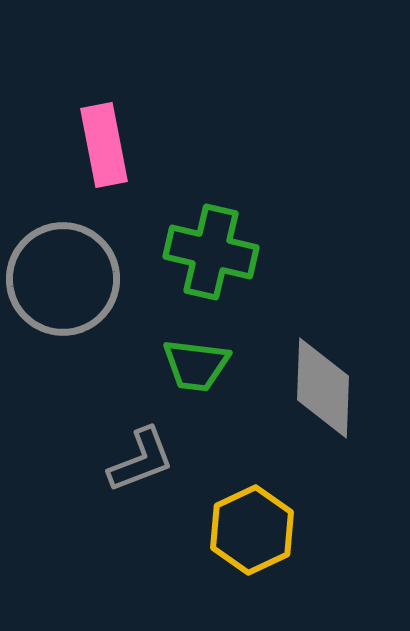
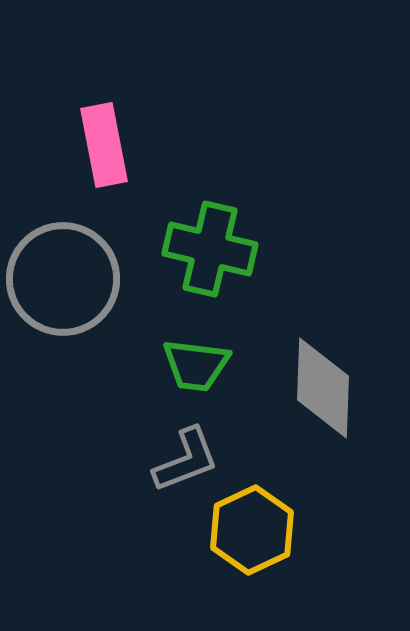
green cross: moved 1 px left, 3 px up
gray L-shape: moved 45 px right
